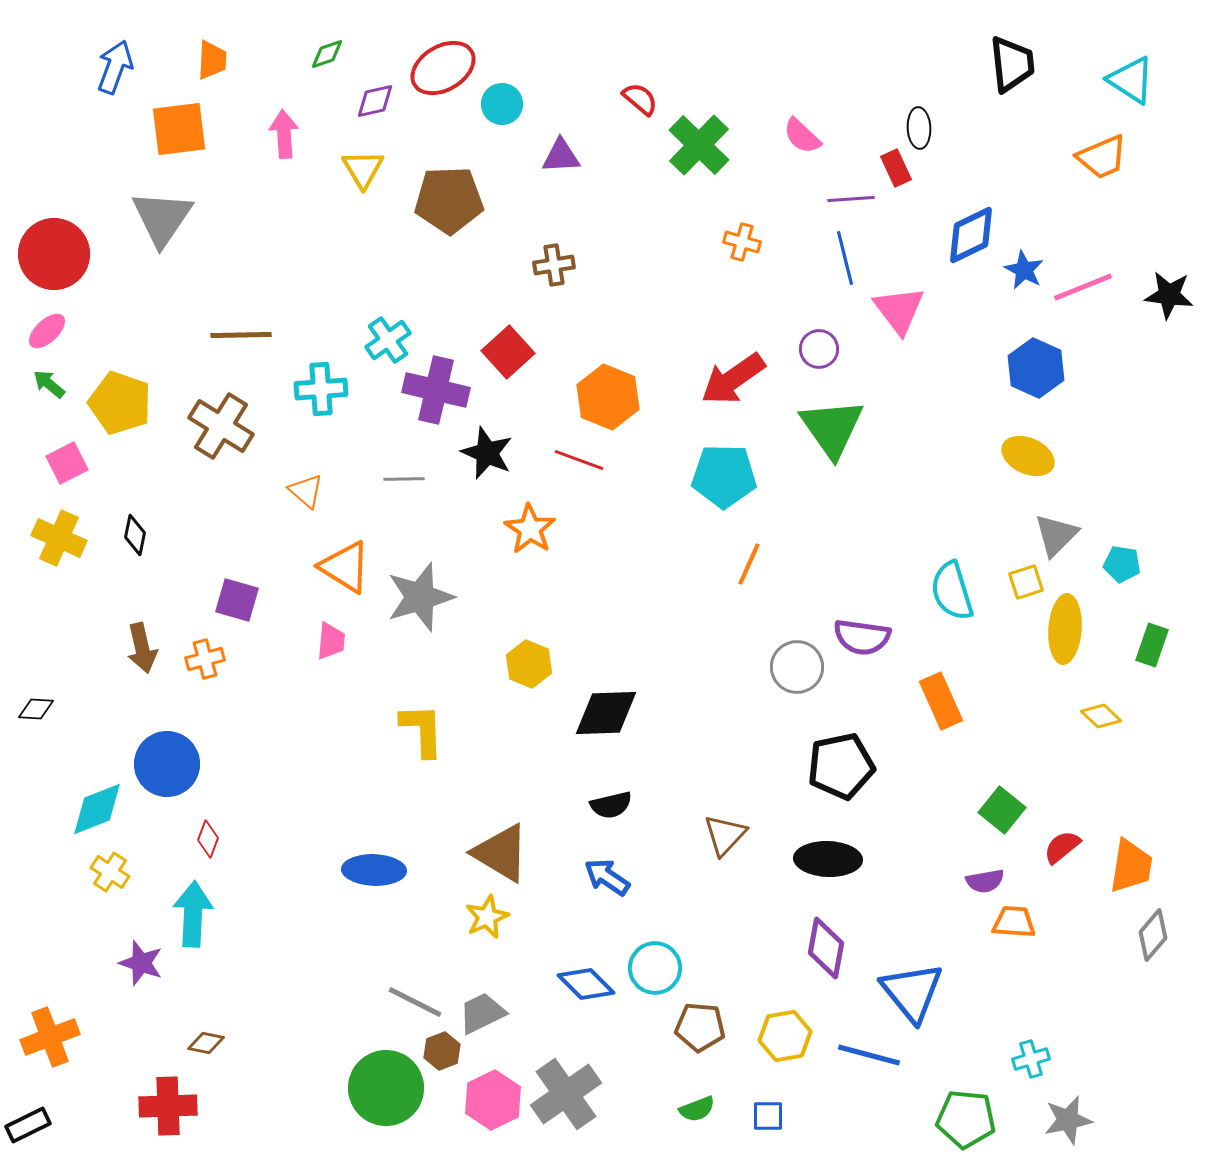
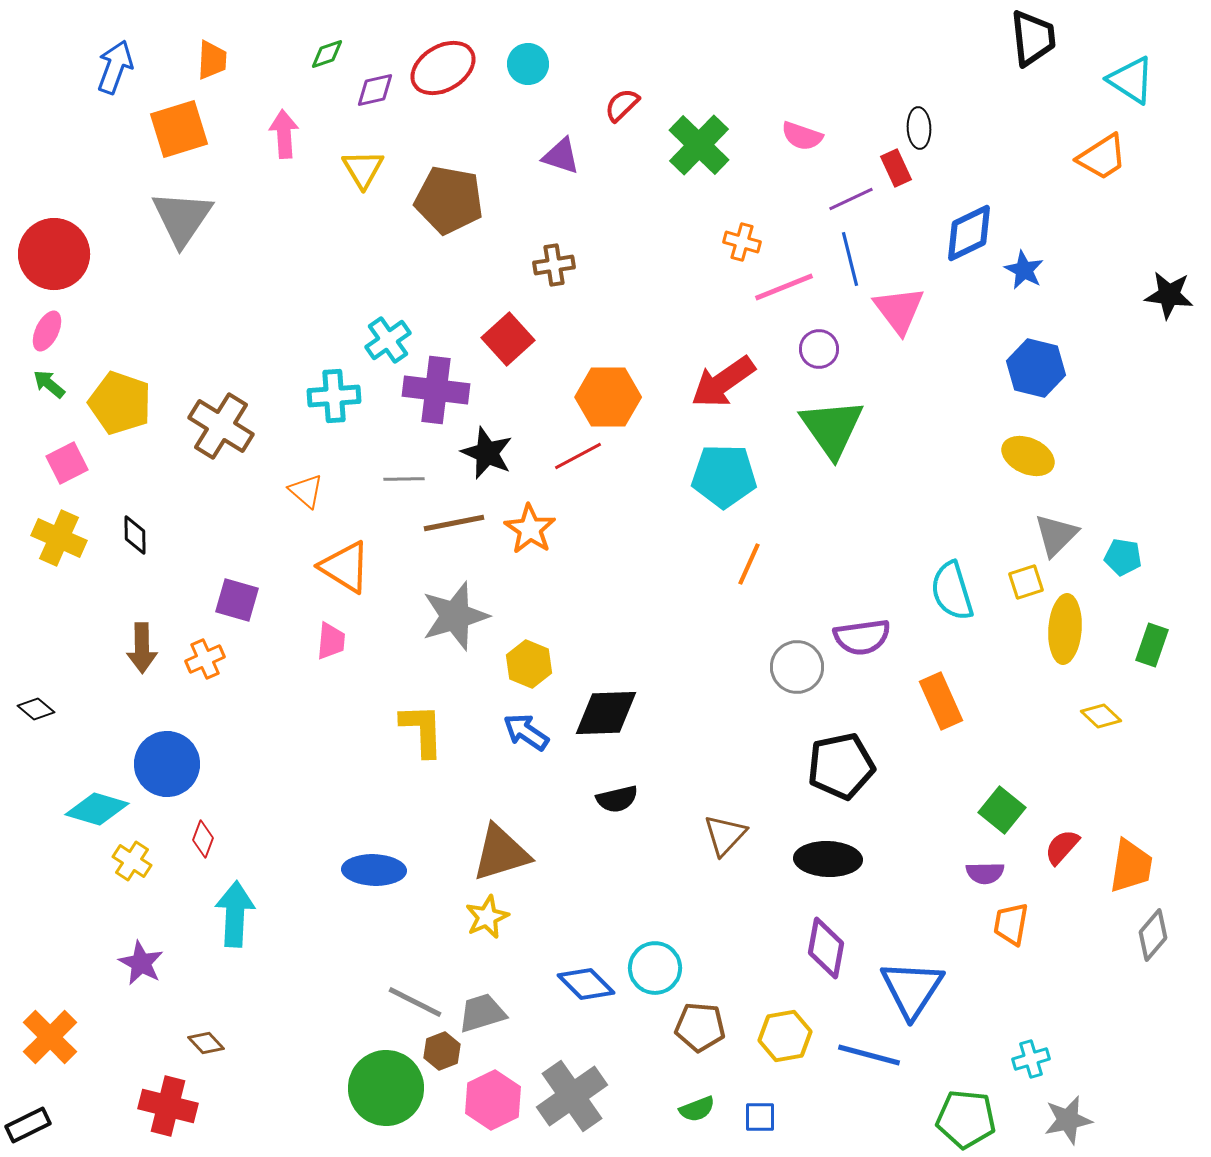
black trapezoid at (1012, 64): moved 21 px right, 26 px up
red semicircle at (640, 99): moved 18 px left, 6 px down; rotated 84 degrees counterclockwise
purple diamond at (375, 101): moved 11 px up
cyan circle at (502, 104): moved 26 px right, 40 px up
orange square at (179, 129): rotated 10 degrees counterclockwise
pink semicircle at (802, 136): rotated 24 degrees counterclockwise
purple triangle at (561, 156): rotated 21 degrees clockwise
orange trapezoid at (1102, 157): rotated 10 degrees counterclockwise
purple line at (851, 199): rotated 21 degrees counterclockwise
brown pentagon at (449, 200): rotated 12 degrees clockwise
gray triangle at (162, 218): moved 20 px right
blue diamond at (971, 235): moved 2 px left, 2 px up
blue line at (845, 258): moved 5 px right, 1 px down
pink line at (1083, 287): moved 299 px left
pink ellipse at (47, 331): rotated 21 degrees counterclockwise
brown line at (241, 335): moved 213 px right, 188 px down; rotated 10 degrees counterclockwise
red square at (508, 352): moved 13 px up
blue hexagon at (1036, 368): rotated 10 degrees counterclockwise
red arrow at (733, 379): moved 10 px left, 3 px down
cyan cross at (321, 389): moved 13 px right, 7 px down
purple cross at (436, 390): rotated 6 degrees counterclockwise
orange hexagon at (608, 397): rotated 22 degrees counterclockwise
red line at (579, 460): moved 1 px left, 4 px up; rotated 48 degrees counterclockwise
black diamond at (135, 535): rotated 12 degrees counterclockwise
cyan pentagon at (1122, 564): moved 1 px right, 7 px up
gray star at (420, 597): moved 35 px right, 19 px down
purple semicircle at (862, 637): rotated 16 degrees counterclockwise
brown arrow at (142, 648): rotated 12 degrees clockwise
orange cross at (205, 659): rotated 9 degrees counterclockwise
black diamond at (36, 709): rotated 36 degrees clockwise
black semicircle at (611, 805): moved 6 px right, 6 px up
cyan diamond at (97, 809): rotated 38 degrees clockwise
red diamond at (208, 839): moved 5 px left
red semicircle at (1062, 847): rotated 9 degrees counterclockwise
brown triangle at (501, 853): rotated 48 degrees counterclockwise
yellow cross at (110, 872): moved 22 px right, 11 px up
blue arrow at (607, 877): moved 81 px left, 145 px up
purple semicircle at (985, 881): moved 8 px up; rotated 9 degrees clockwise
cyan arrow at (193, 914): moved 42 px right
orange trapezoid at (1014, 922): moved 3 px left, 2 px down; rotated 84 degrees counterclockwise
purple star at (141, 963): rotated 9 degrees clockwise
blue triangle at (912, 992): moved 3 px up; rotated 12 degrees clockwise
gray trapezoid at (482, 1013): rotated 9 degrees clockwise
orange cross at (50, 1037): rotated 24 degrees counterclockwise
brown diamond at (206, 1043): rotated 36 degrees clockwise
gray cross at (566, 1094): moved 6 px right, 2 px down
red cross at (168, 1106): rotated 16 degrees clockwise
blue square at (768, 1116): moved 8 px left, 1 px down
